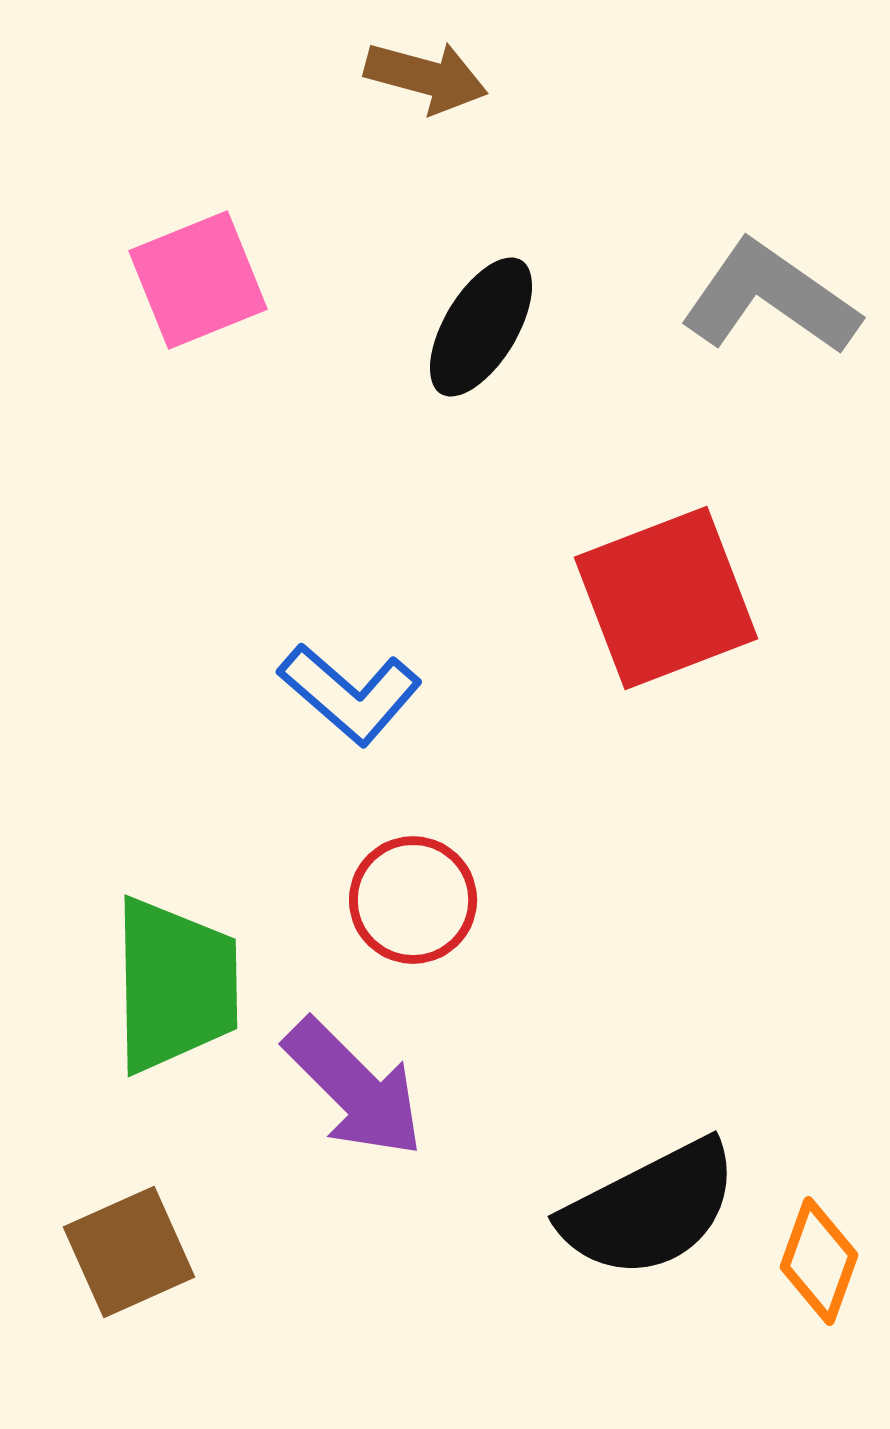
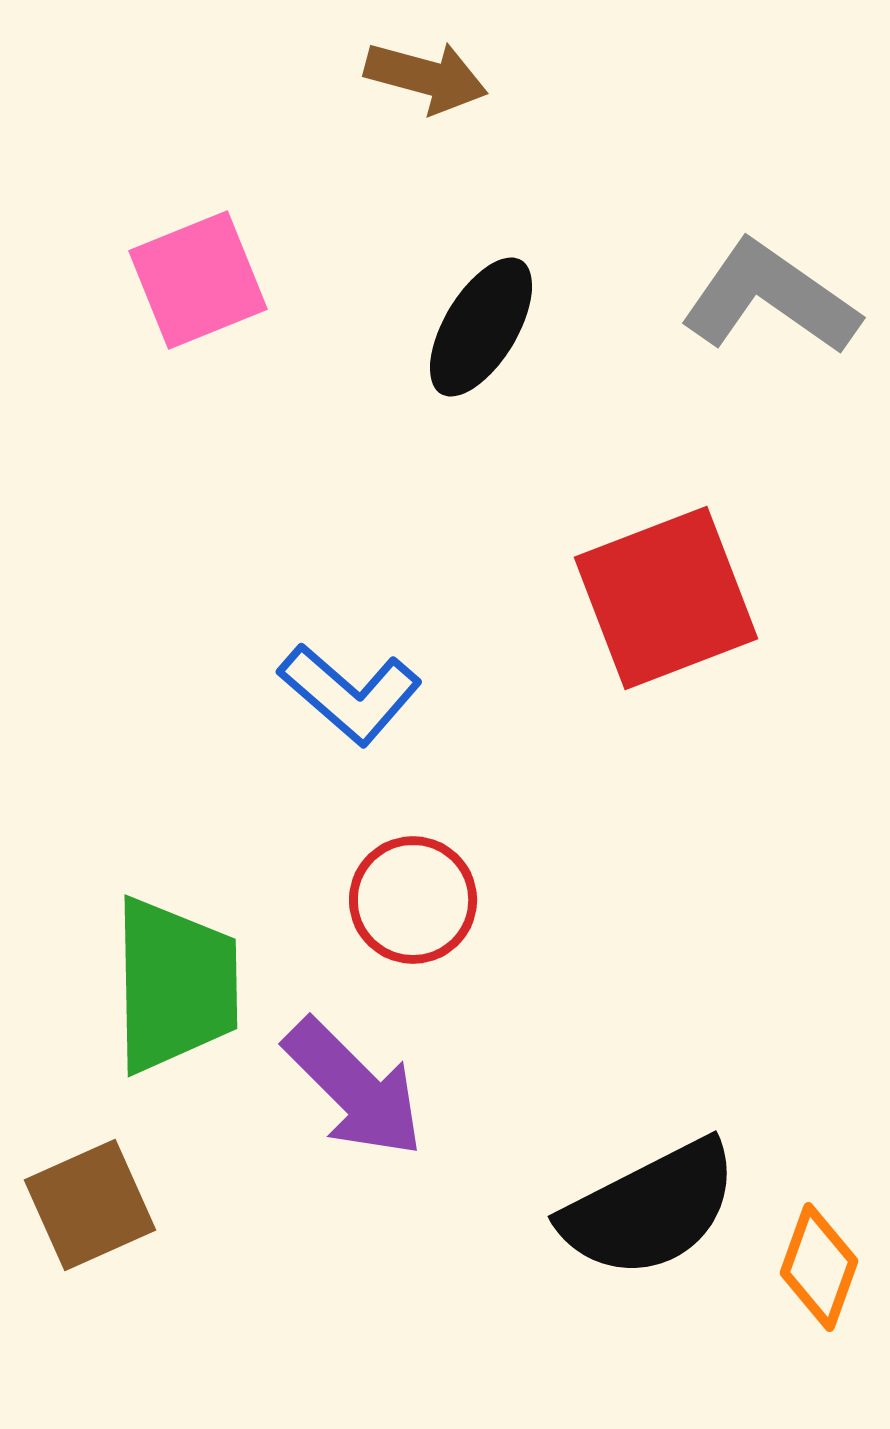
brown square: moved 39 px left, 47 px up
orange diamond: moved 6 px down
